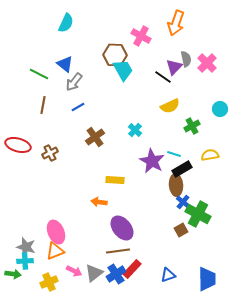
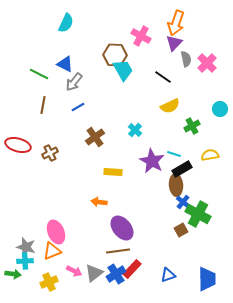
blue triangle at (65, 64): rotated 12 degrees counterclockwise
purple triangle at (174, 67): moved 24 px up
yellow rectangle at (115, 180): moved 2 px left, 8 px up
orange triangle at (55, 251): moved 3 px left
